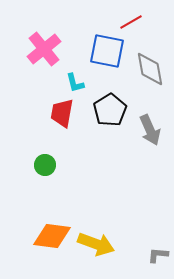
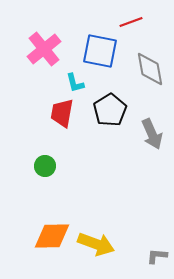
red line: rotated 10 degrees clockwise
blue square: moved 7 px left
gray arrow: moved 2 px right, 4 px down
green circle: moved 1 px down
orange diamond: rotated 9 degrees counterclockwise
gray L-shape: moved 1 px left, 1 px down
